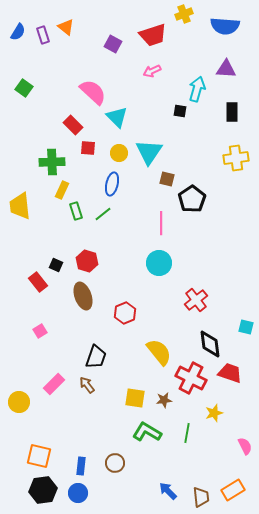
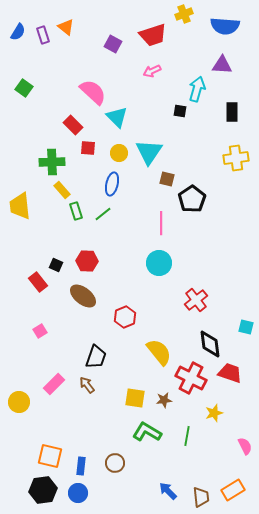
purple triangle at (226, 69): moved 4 px left, 4 px up
yellow rectangle at (62, 190): rotated 66 degrees counterclockwise
red hexagon at (87, 261): rotated 15 degrees counterclockwise
brown ellipse at (83, 296): rotated 32 degrees counterclockwise
red hexagon at (125, 313): moved 4 px down
green line at (187, 433): moved 3 px down
orange square at (39, 456): moved 11 px right
